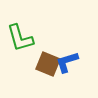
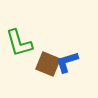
green L-shape: moved 1 px left, 5 px down
